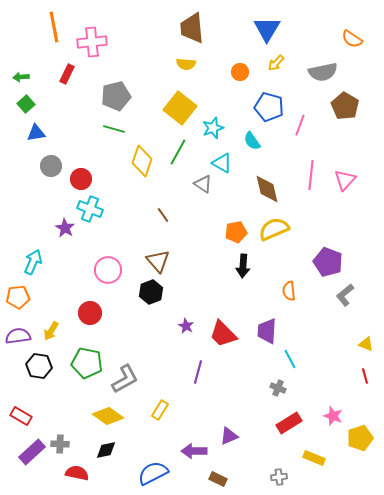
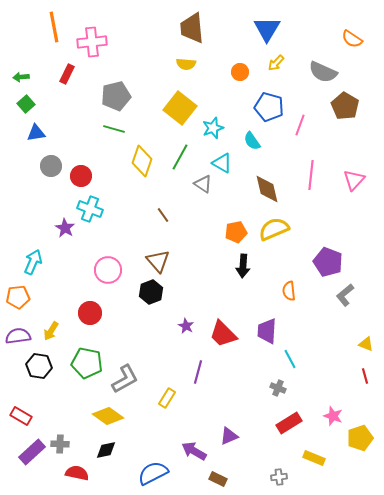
gray semicircle at (323, 72): rotated 36 degrees clockwise
green line at (178, 152): moved 2 px right, 5 px down
red circle at (81, 179): moved 3 px up
pink triangle at (345, 180): moved 9 px right
yellow rectangle at (160, 410): moved 7 px right, 12 px up
purple arrow at (194, 451): rotated 30 degrees clockwise
